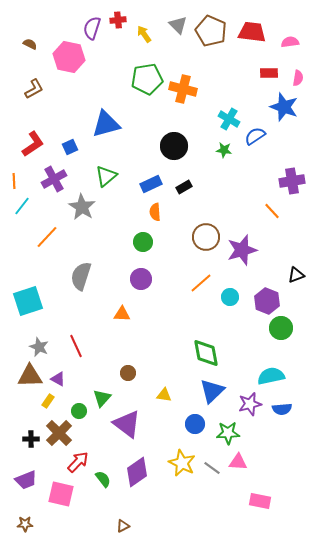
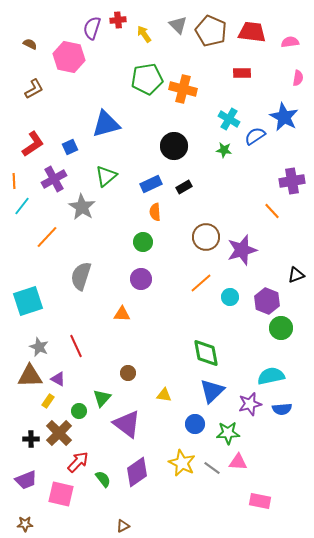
red rectangle at (269, 73): moved 27 px left
blue star at (284, 107): moved 10 px down; rotated 8 degrees clockwise
